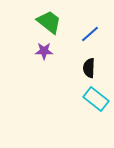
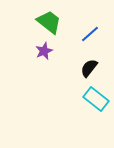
purple star: rotated 24 degrees counterclockwise
black semicircle: rotated 36 degrees clockwise
